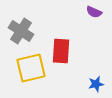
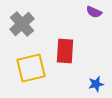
gray cross: moved 1 px right, 7 px up; rotated 15 degrees clockwise
red rectangle: moved 4 px right
